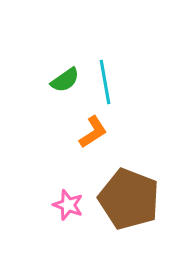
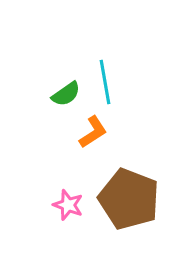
green semicircle: moved 1 px right, 14 px down
